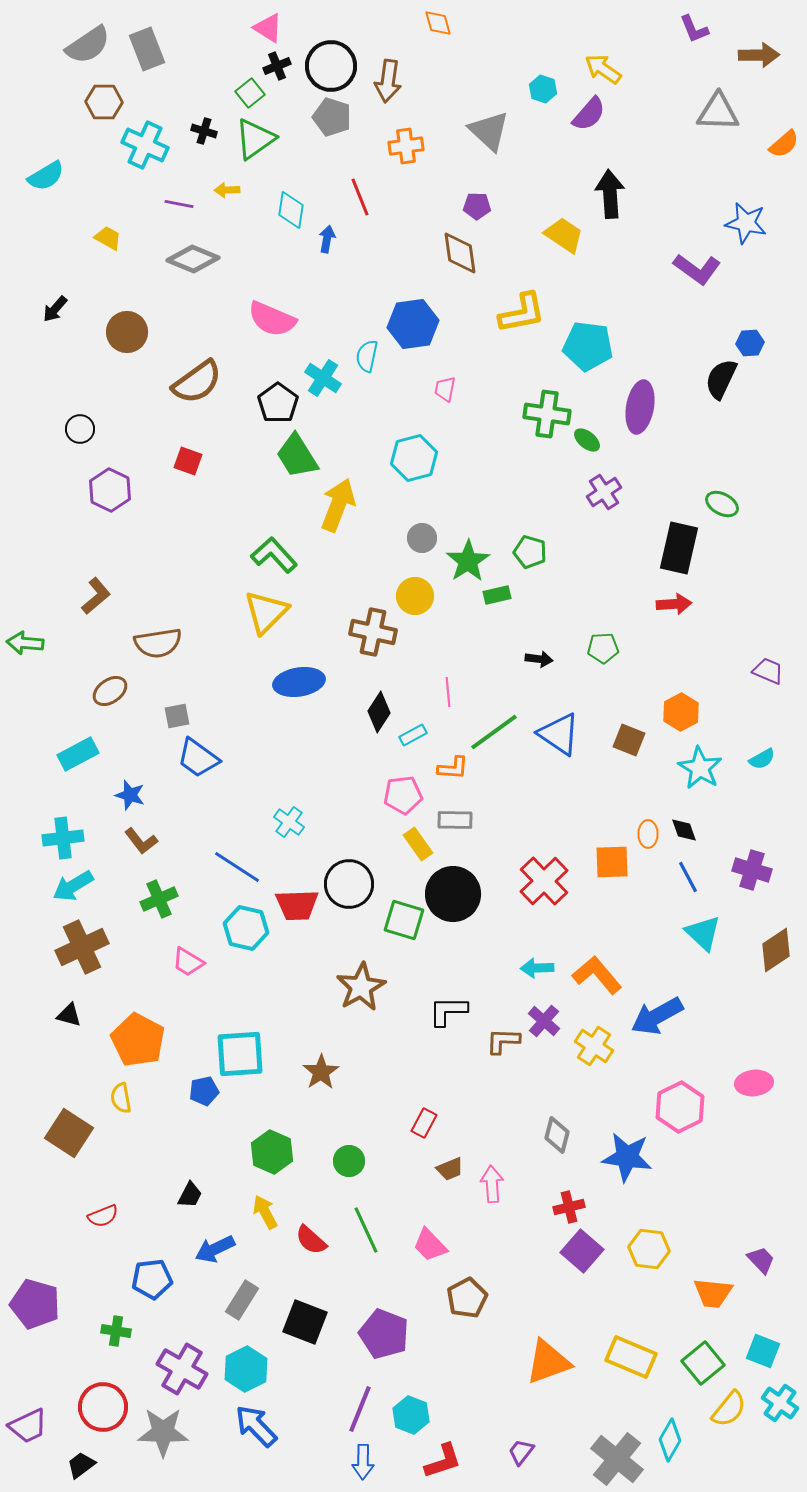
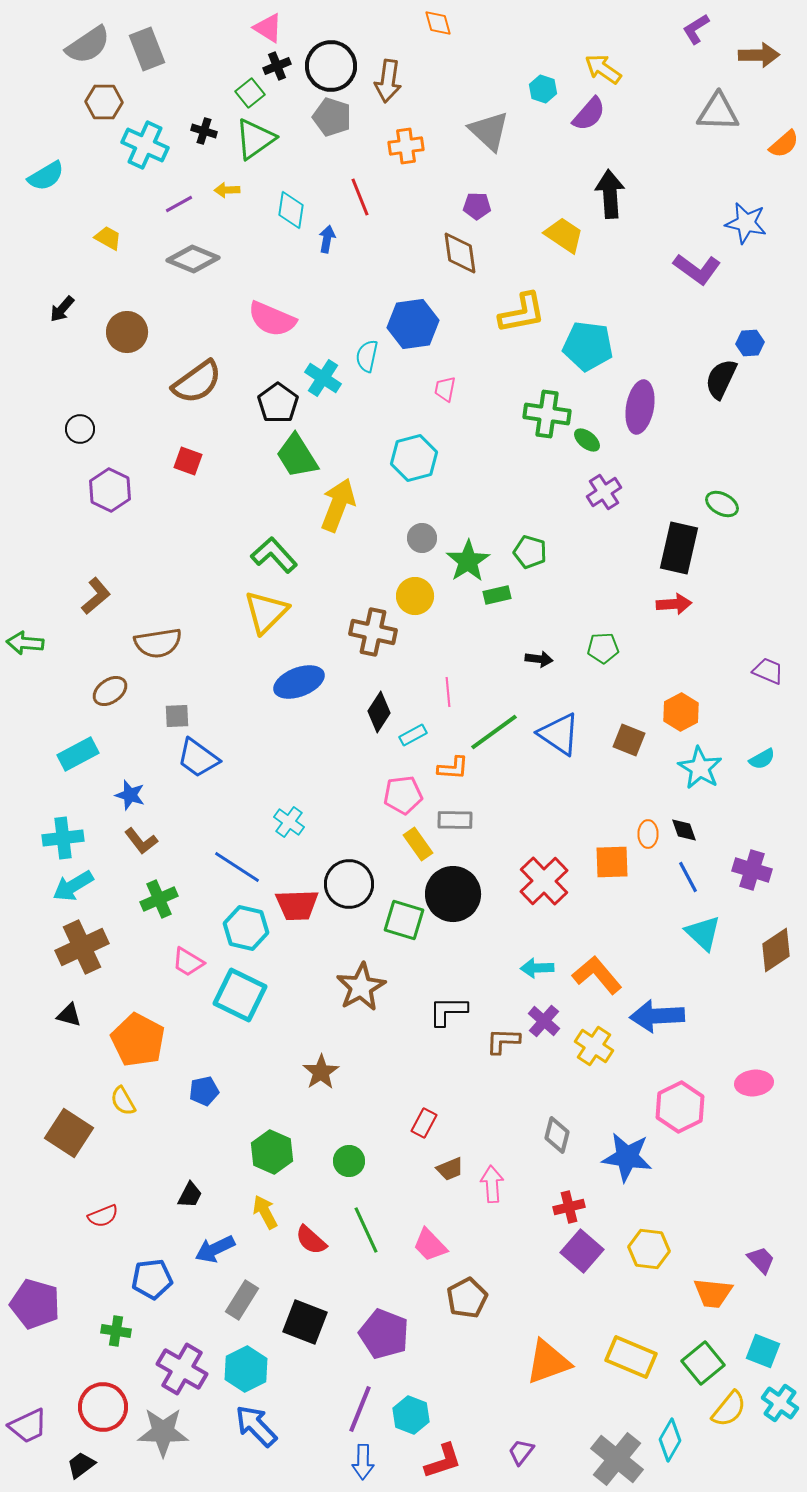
purple L-shape at (694, 29): moved 2 px right; rotated 80 degrees clockwise
purple line at (179, 204): rotated 40 degrees counterclockwise
black arrow at (55, 309): moved 7 px right
blue ellipse at (299, 682): rotated 12 degrees counterclockwise
gray square at (177, 716): rotated 8 degrees clockwise
blue arrow at (657, 1016): rotated 26 degrees clockwise
cyan square at (240, 1054): moved 59 px up; rotated 30 degrees clockwise
yellow semicircle at (121, 1098): moved 2 px right, 3 px down; rotated 20 degrees counterclockwise
